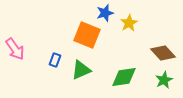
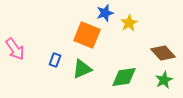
green triangle: moved 1 px right, 1 px up
